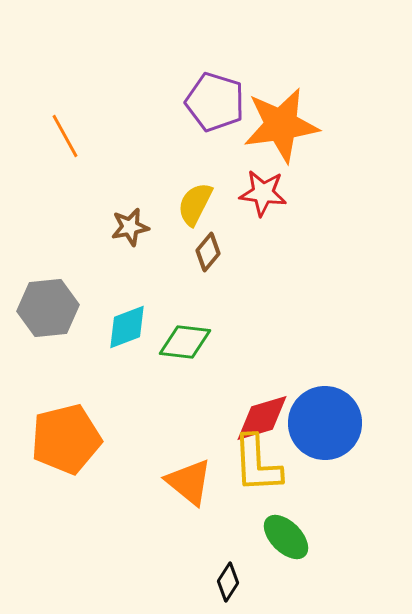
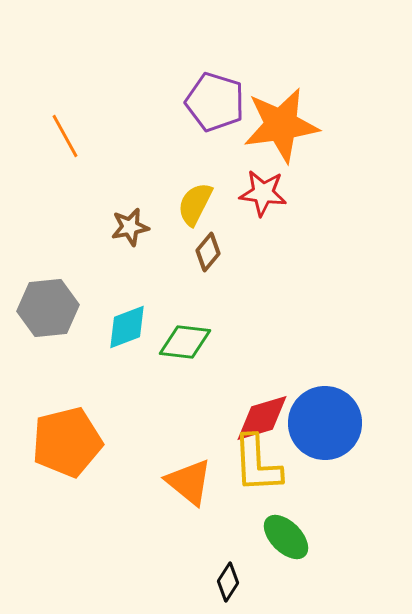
orange pentagon: moved 1 px right, 3 px down
